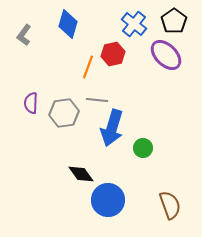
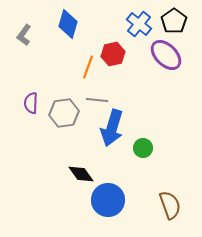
blue cross: moved 5 px right
